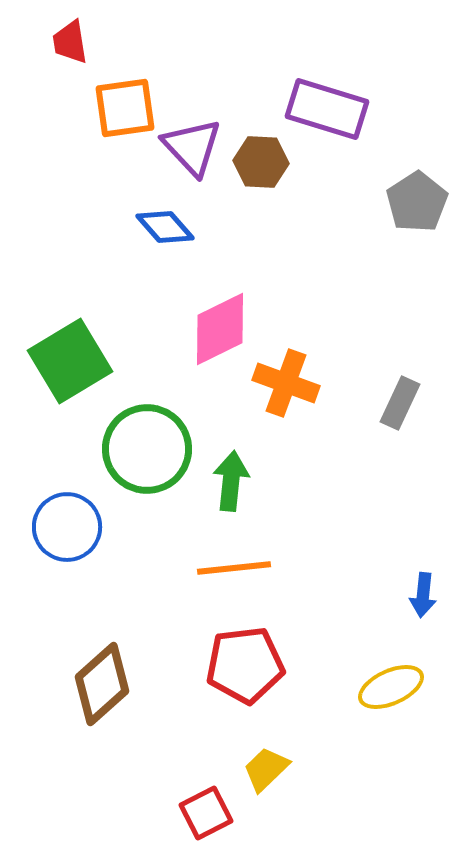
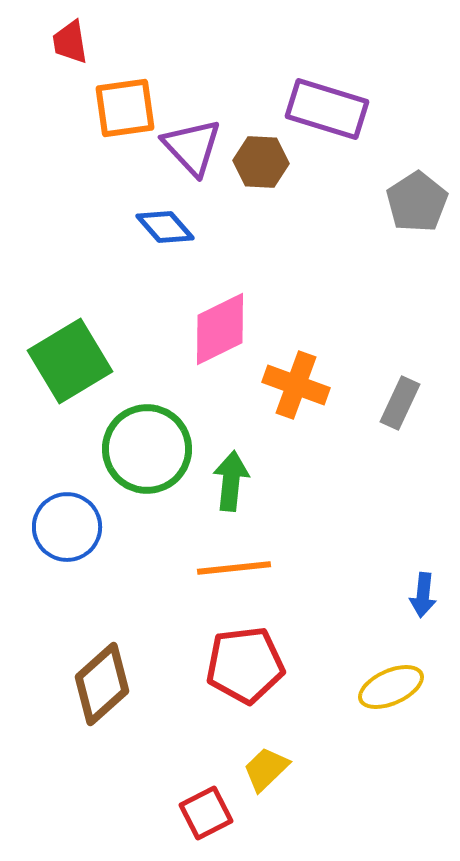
orange cross: moved 10 px right, 2 px down
